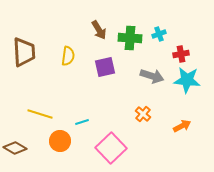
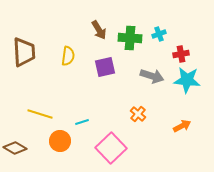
orange cross: moved 5 px left
